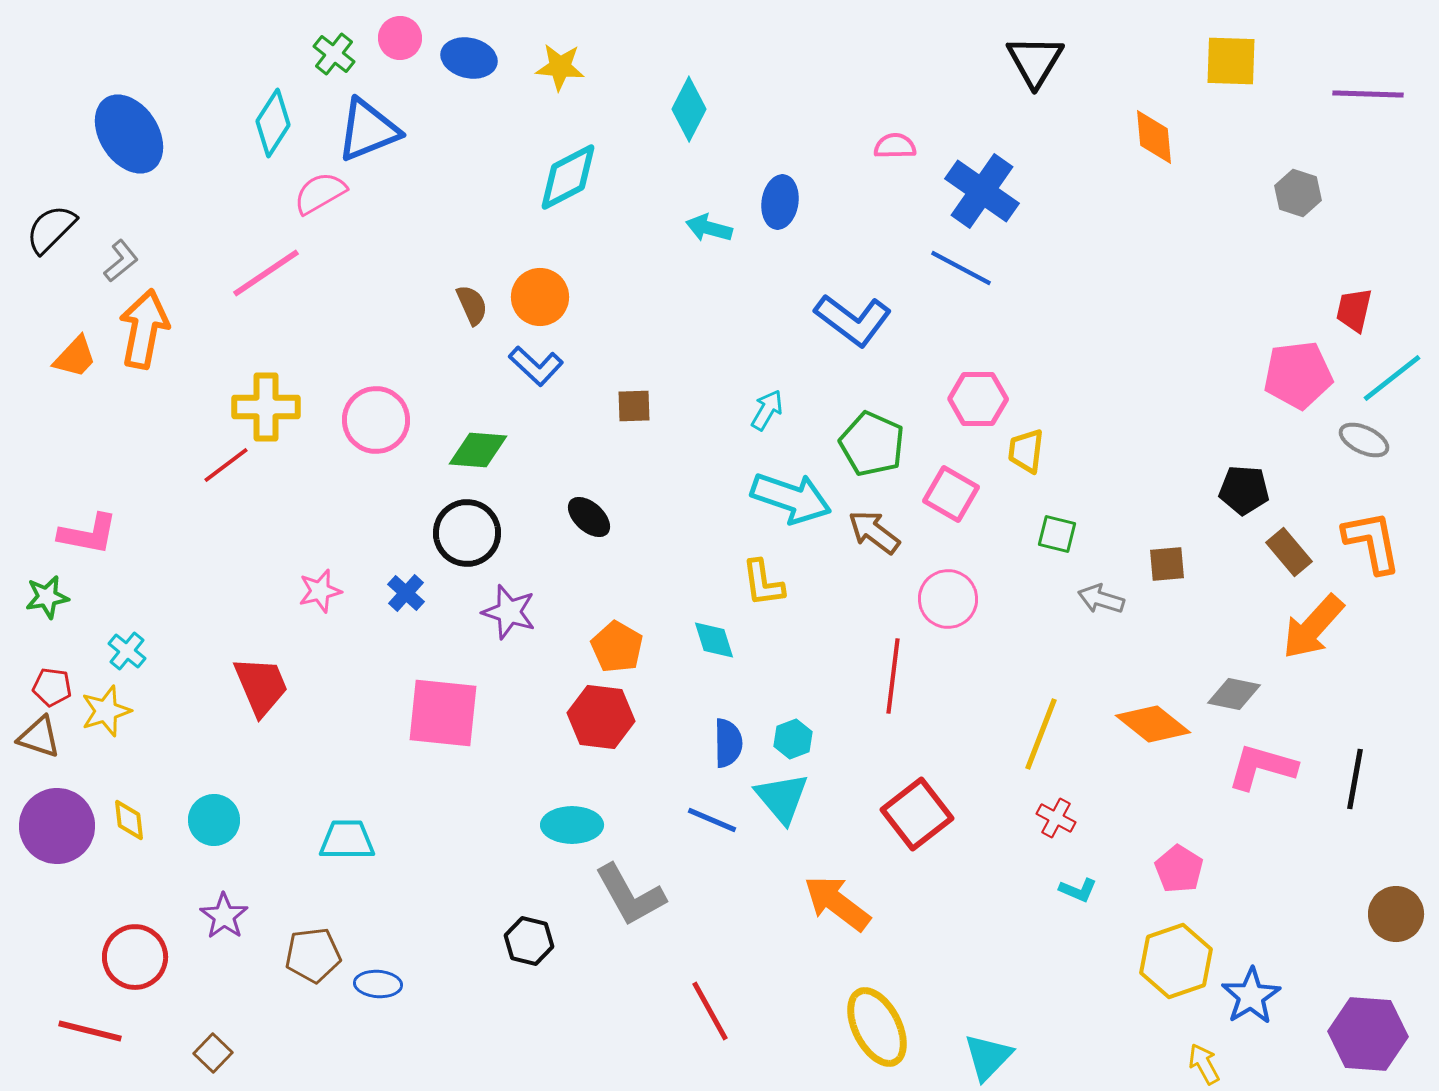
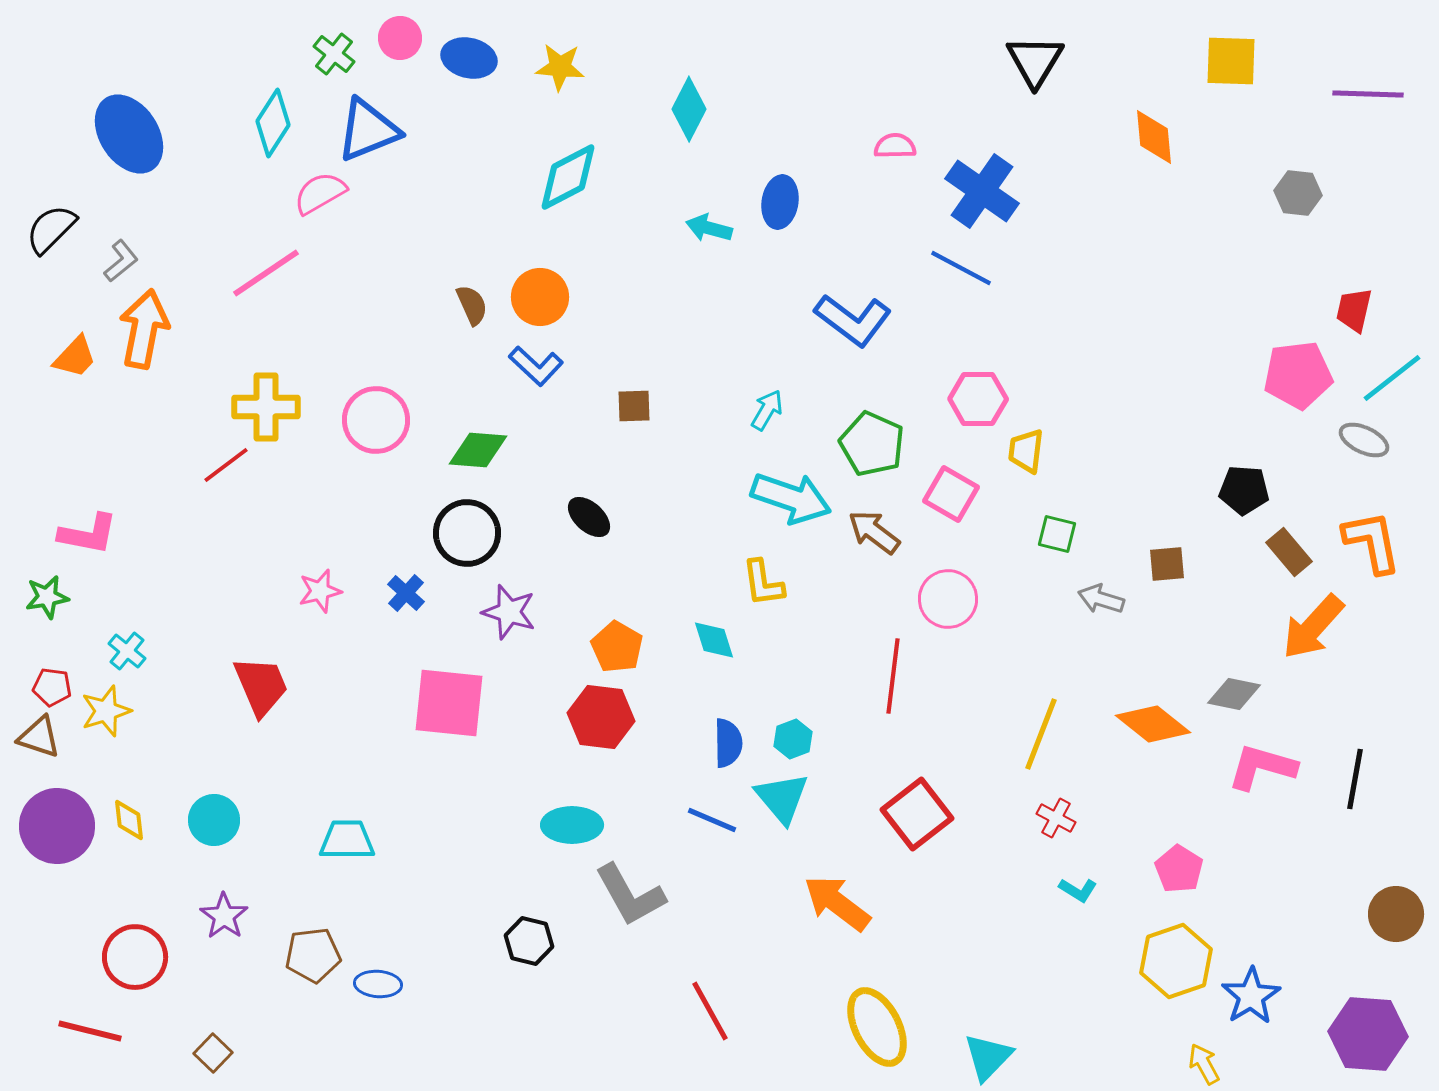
gray hexagon at (1298, 193): rotated 12 degrees counterclockwise
pink square at (443, 713): moved 6 px right, 10 px up
cyan L-shape at (1078, 890): rotated 9 degrees clockwise
